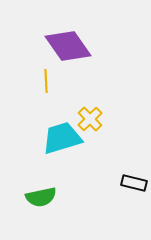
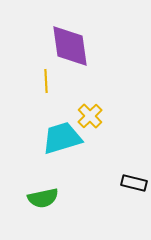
purple diamond: moved 2 px right; rotated 27 degrees clockwise
yellow cross: moved 3 px up
green semicircle: moved 2 px right, 1 px down
